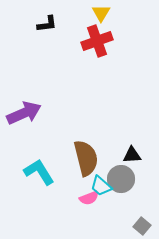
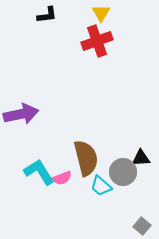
black L-shape: moved 9 px up
purple arrow: moved 3 px left, 1 px down; rotated 12 degrees clockwise
black triangle: moved 9 px right, 3 px down
gray circle: moved 2 px right, 7 px up
pink semicircle: moved 27 px left, 20 px up
